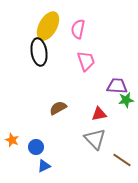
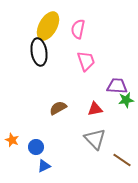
red triangle: moved 4 px left, 5 px up
